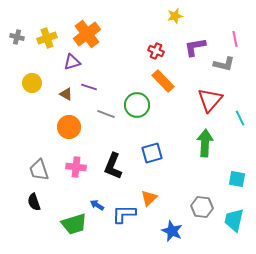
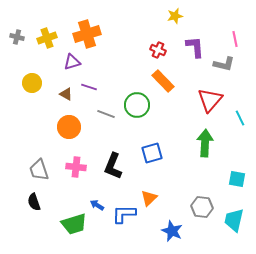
orange cross: rotated 20 degrees clockwise
purple L-shape: rotated 95 degrees clockwise
red cross: moved 2 px right, 1 px up
